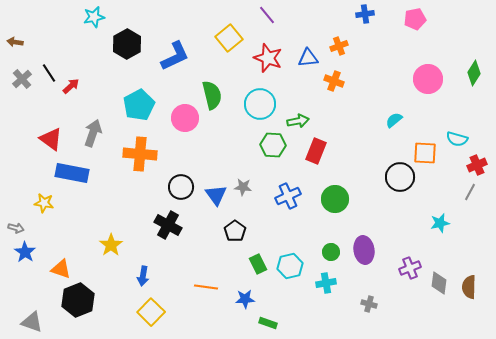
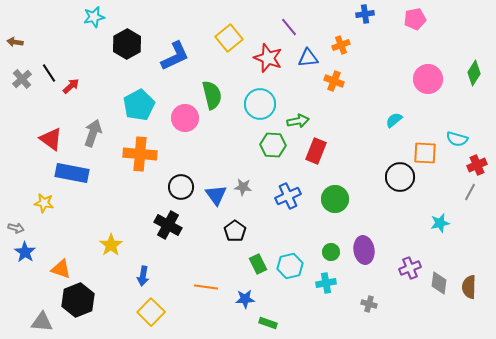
purple line at (267, 15): moved 22 px right, 12 px down
orange cross at (339, 46): moved 2 px right, 1 px up
gray triangle at (32, 322): moved 10 px right; rotated 15 degrees counterclockwise
